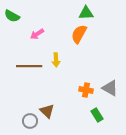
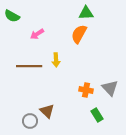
gray triangle: rotated 18 degrees clockwise
